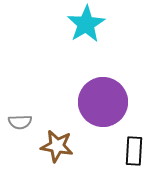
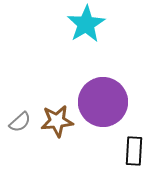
gray semicircle: rotated 40 degrees counterclockwise
brown star: moved 25 px up; rotated 16 degrees counterclockwise
